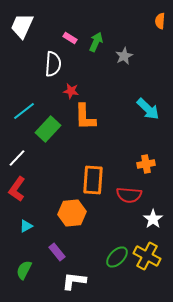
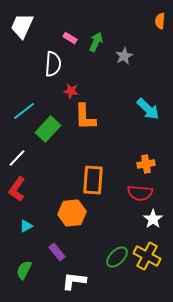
red semicircle: moved 11 px right, 2 px up
